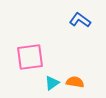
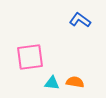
cyan triangle: rotated 42 degrees clockwise
